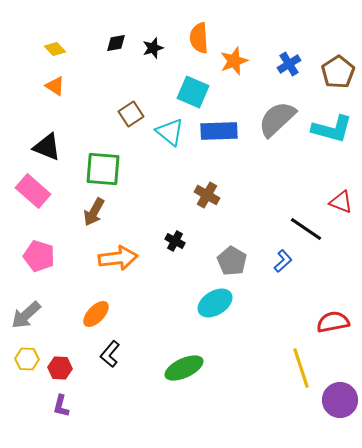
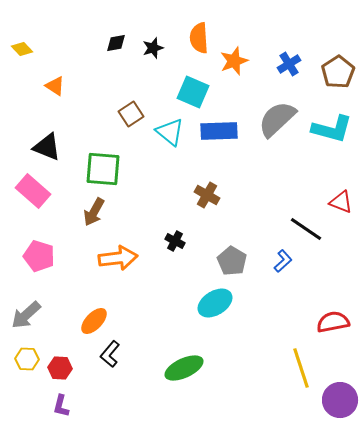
yellow diamond: moved 33 px left
orange ellipse: moved 2 px left, 7 px down
